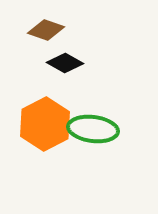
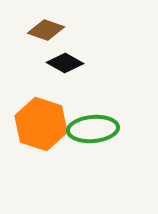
orange hexagon: moved 4 px left; rotated 15 degrees counterclockwise
green ellipse: rotated 12 degrees counterclockwise
